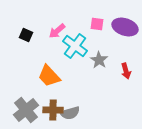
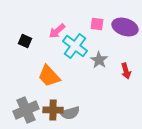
black square: moved 1 px left, 6 px down
gray cross: rotated 15 degrees clockwise
